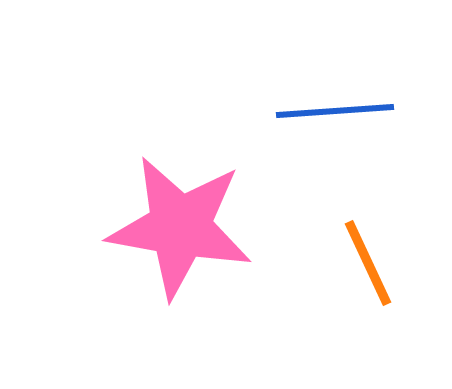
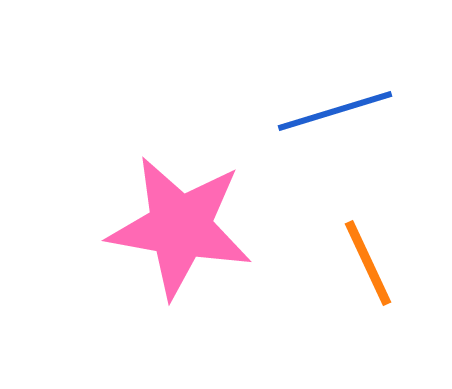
blue line: rotated 13 degrees counterclockwise
